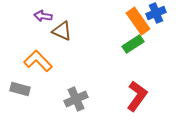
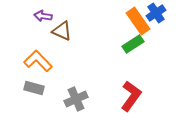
blue cross: rotated 12 degrees counterclockwise
gray rectangle: moved 14 px right, 1 px up
red L-shape: moved 6 px left
